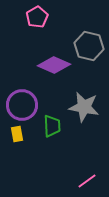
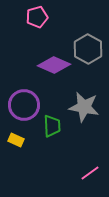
pink pentagon: rotated 15 degrees clockwise
gray hexagon: moved 1 px left, 3 px down; rotated 16 degrees clockwise
purple circle: moved 2 px right
yellow rectangle: moved 1 px left, 6 px down; rotated 56 degrees counterclockwise
pink line: moved 3 px right, 8 px up
